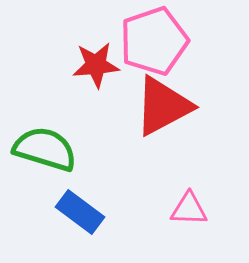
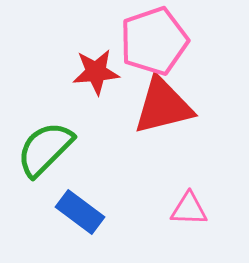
red star: moved 7 px down
red triangle: rotated 14 degrees clockwise
green semicircle: rotated 62 degrees counterclockwise
